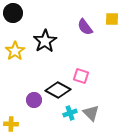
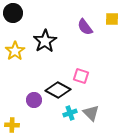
yellow cross: moved 1 px right, 1 px down
